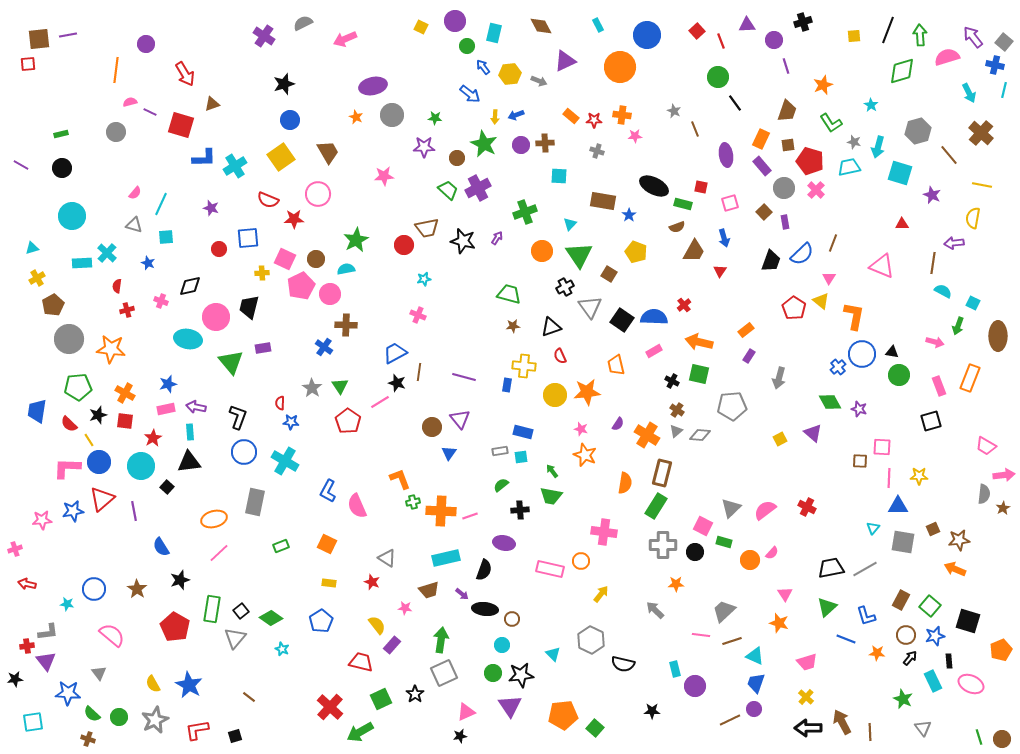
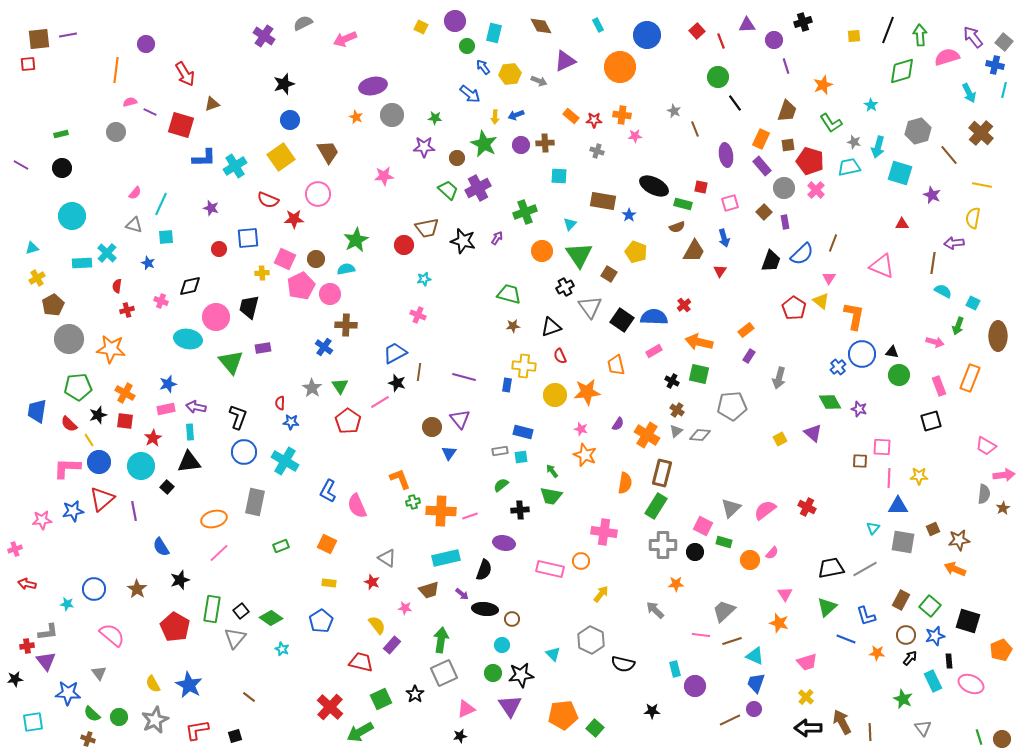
pink triangle at (466, 712): moved 3 px up
